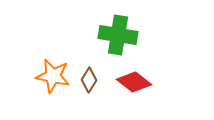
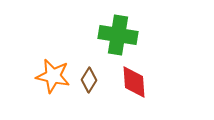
red diamond: rotated 48 degrees clockwise
